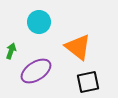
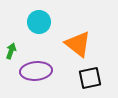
orange triangle: moved 3 px up
purple ellipse: rotated 28 degrees clockwise
black square: moved 2 px right, 4 px up
